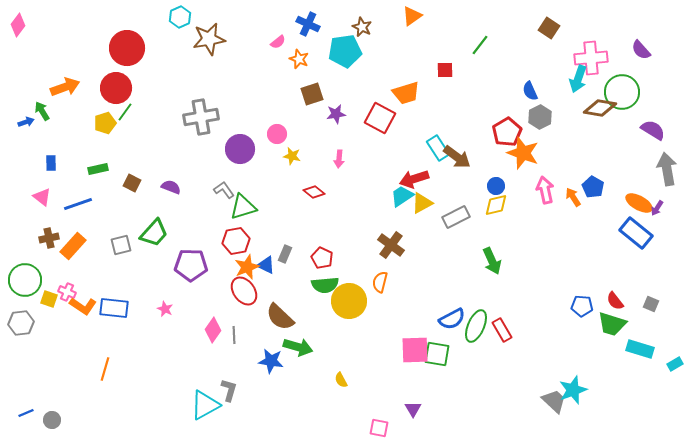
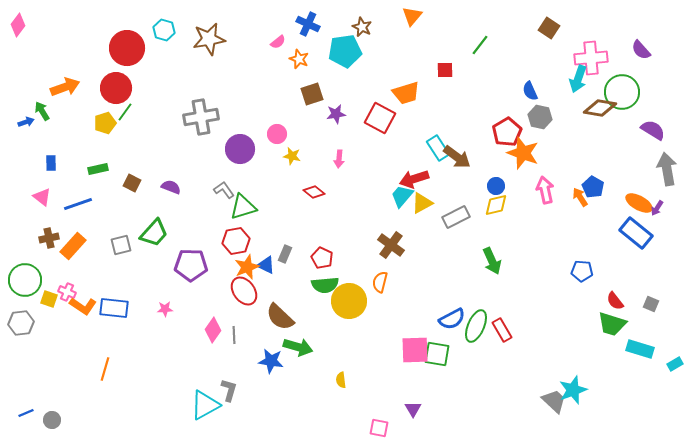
orange triangle at (412, 16): rotated 15 degrees counterclockwise
cyan hexagon at (180, 17): moved 16 px left, 13 px down; rotated 20 degrees counterclockwise
gray hexagon at (540, 117): rotated 20 degrees counterclockwise
cyan trapezoid at (402, 196): rotated 15 degrees counterclockwise
orange arrow at (573, 197): moved 7 px right
blue pentagon at (582, 306): moved 35 px up
pink star at (165, 309): rotated 28 degrees counterclockwise
yellow semicircle at (341, 380): rotated 21 degrees clockwise
